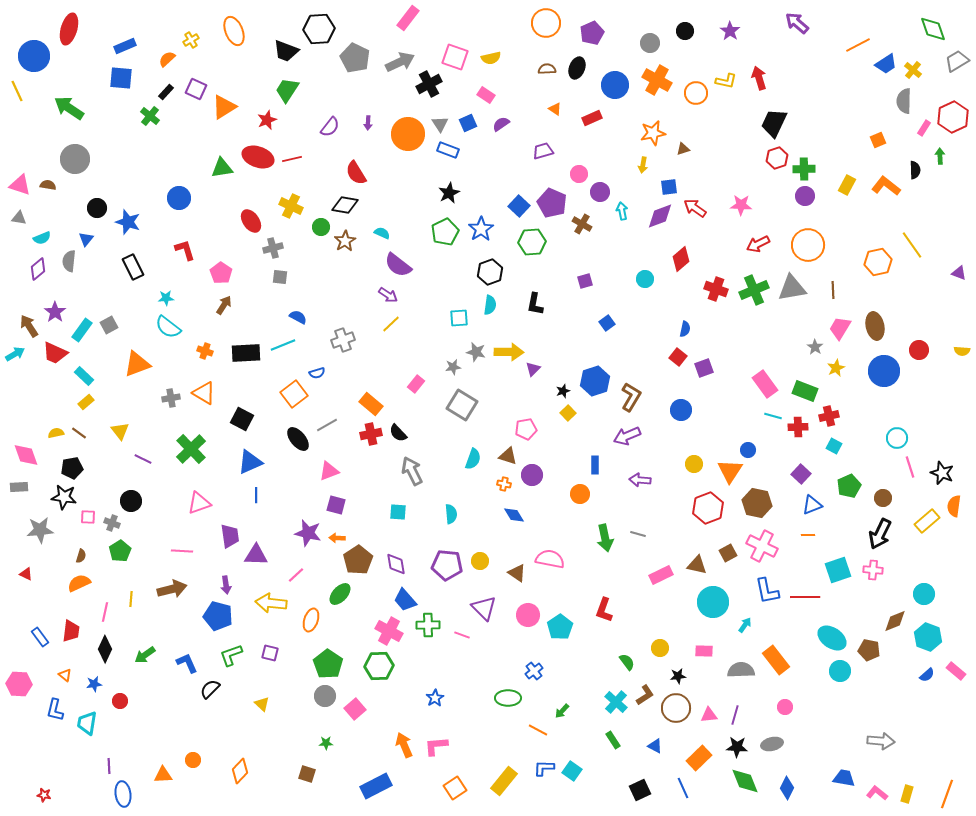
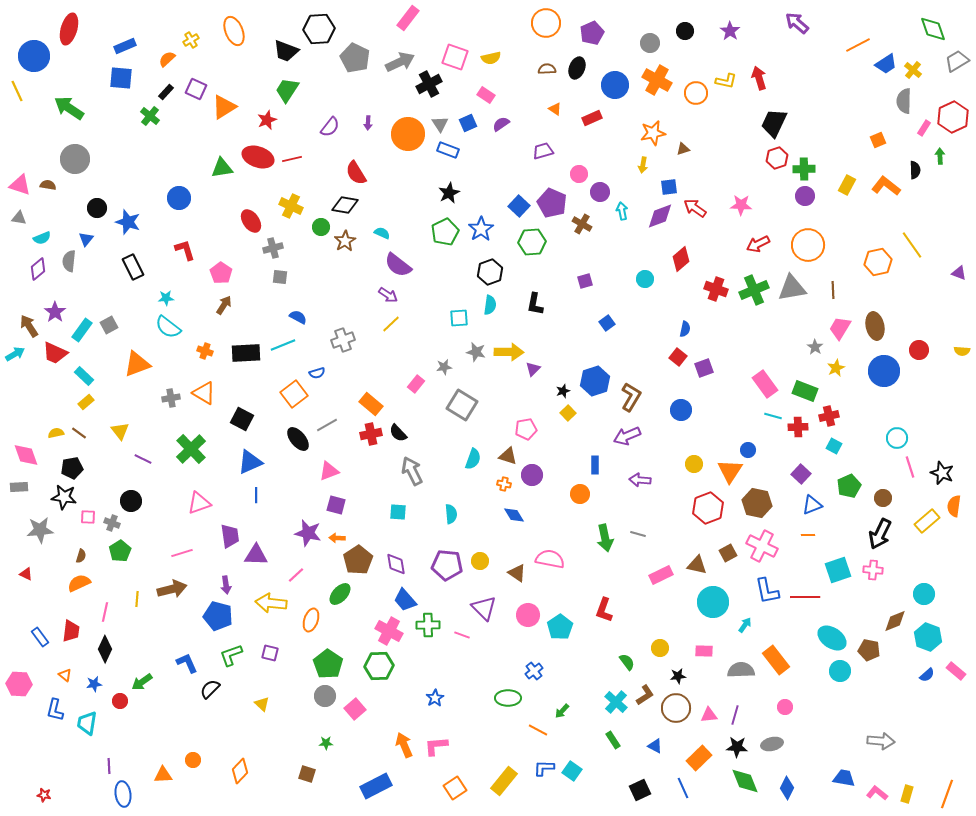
gray star at (453, 367): moved 9 px left
pink line at (182, 551): moved 2 px down; rotated 20 degrees counterclockwise
yellow line at (131, 599): moved 6 px right
green arrow at (145, 655): moved 3 px left, 27 px down
